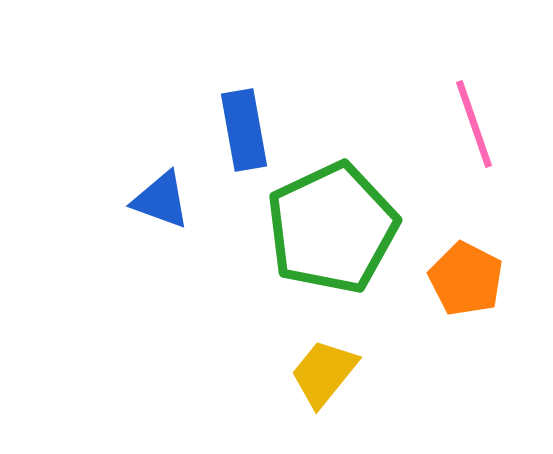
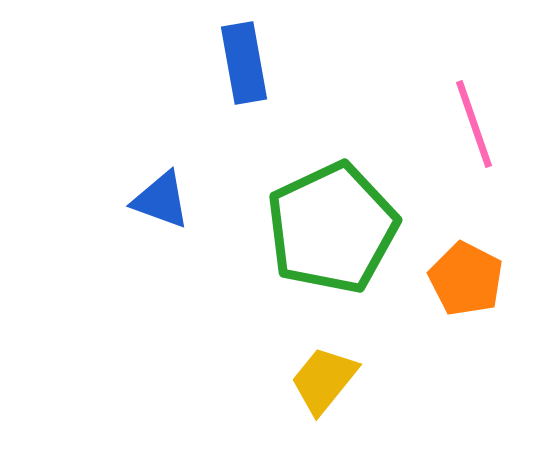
blue rectangle: moved 67 px up
yellow trapezoid: moved 7 px down
